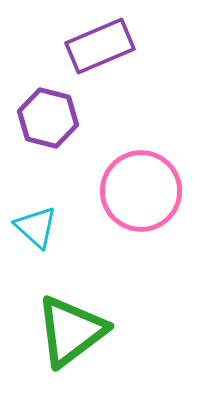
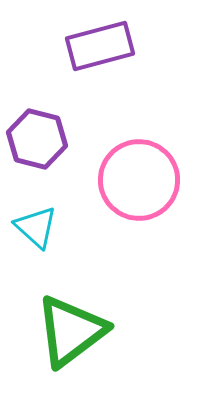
purple rectangle: rotated 8 degrees clockwise
purple hexagon: moved 11 px left, 21 px down
pink circle: moved 2 px left, 11 px up
